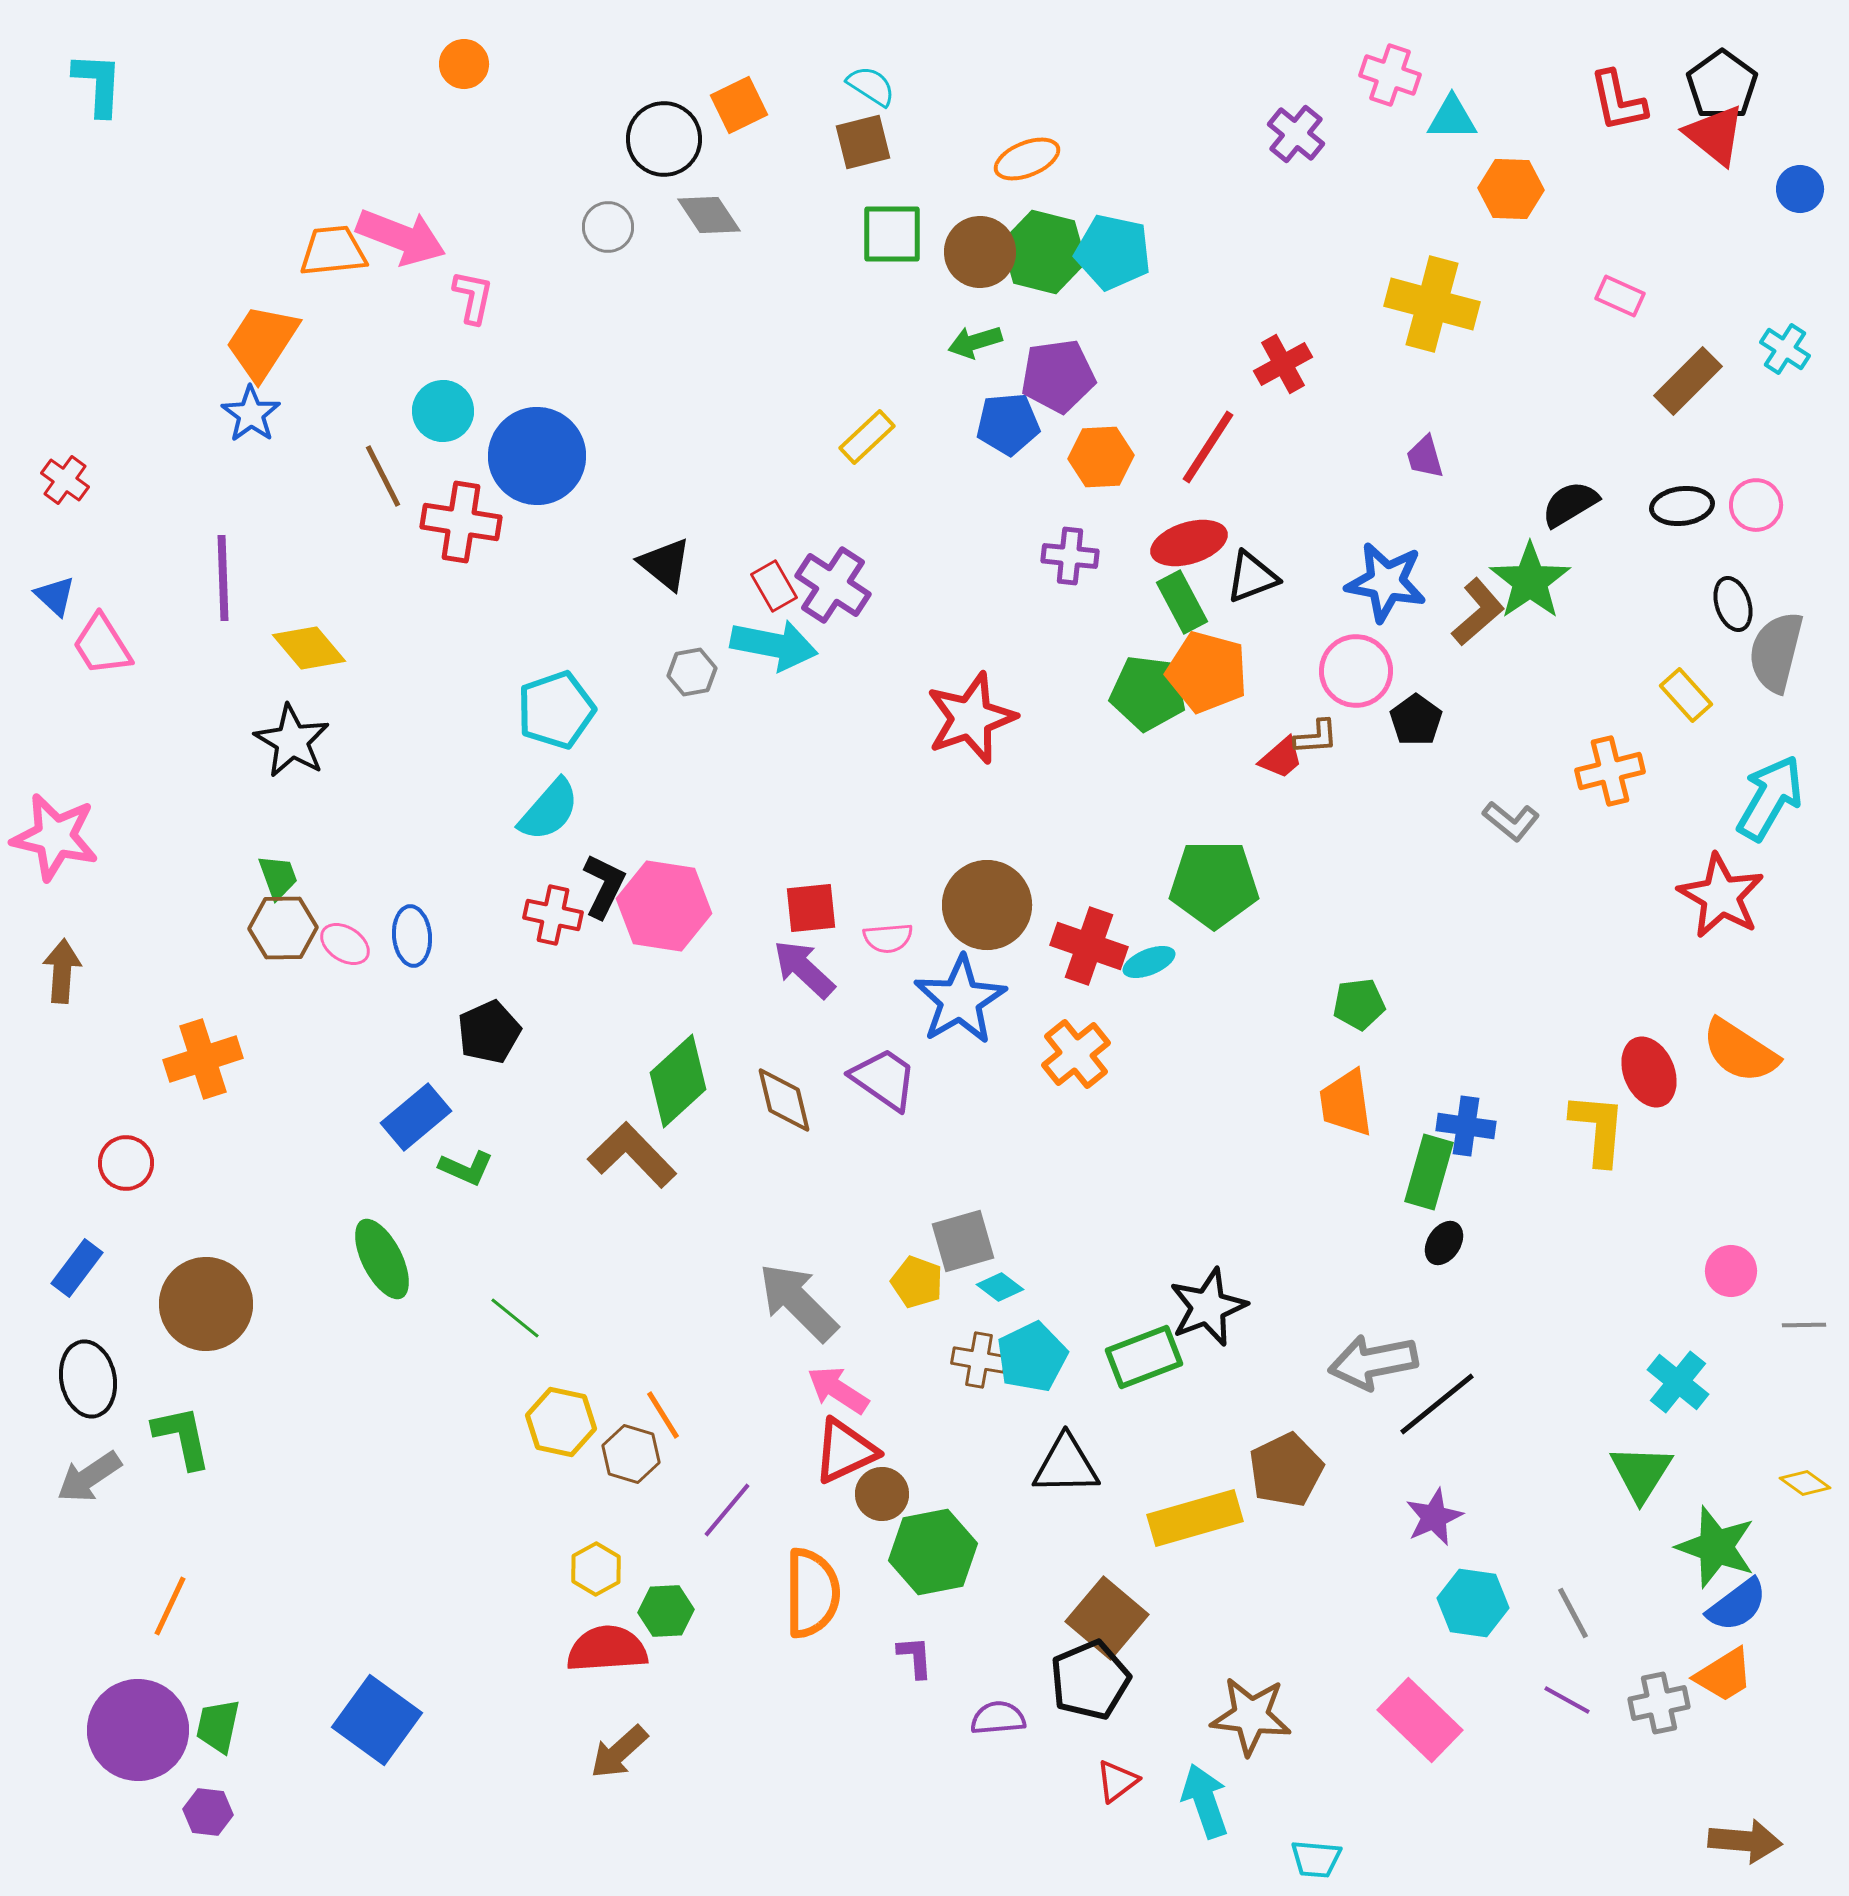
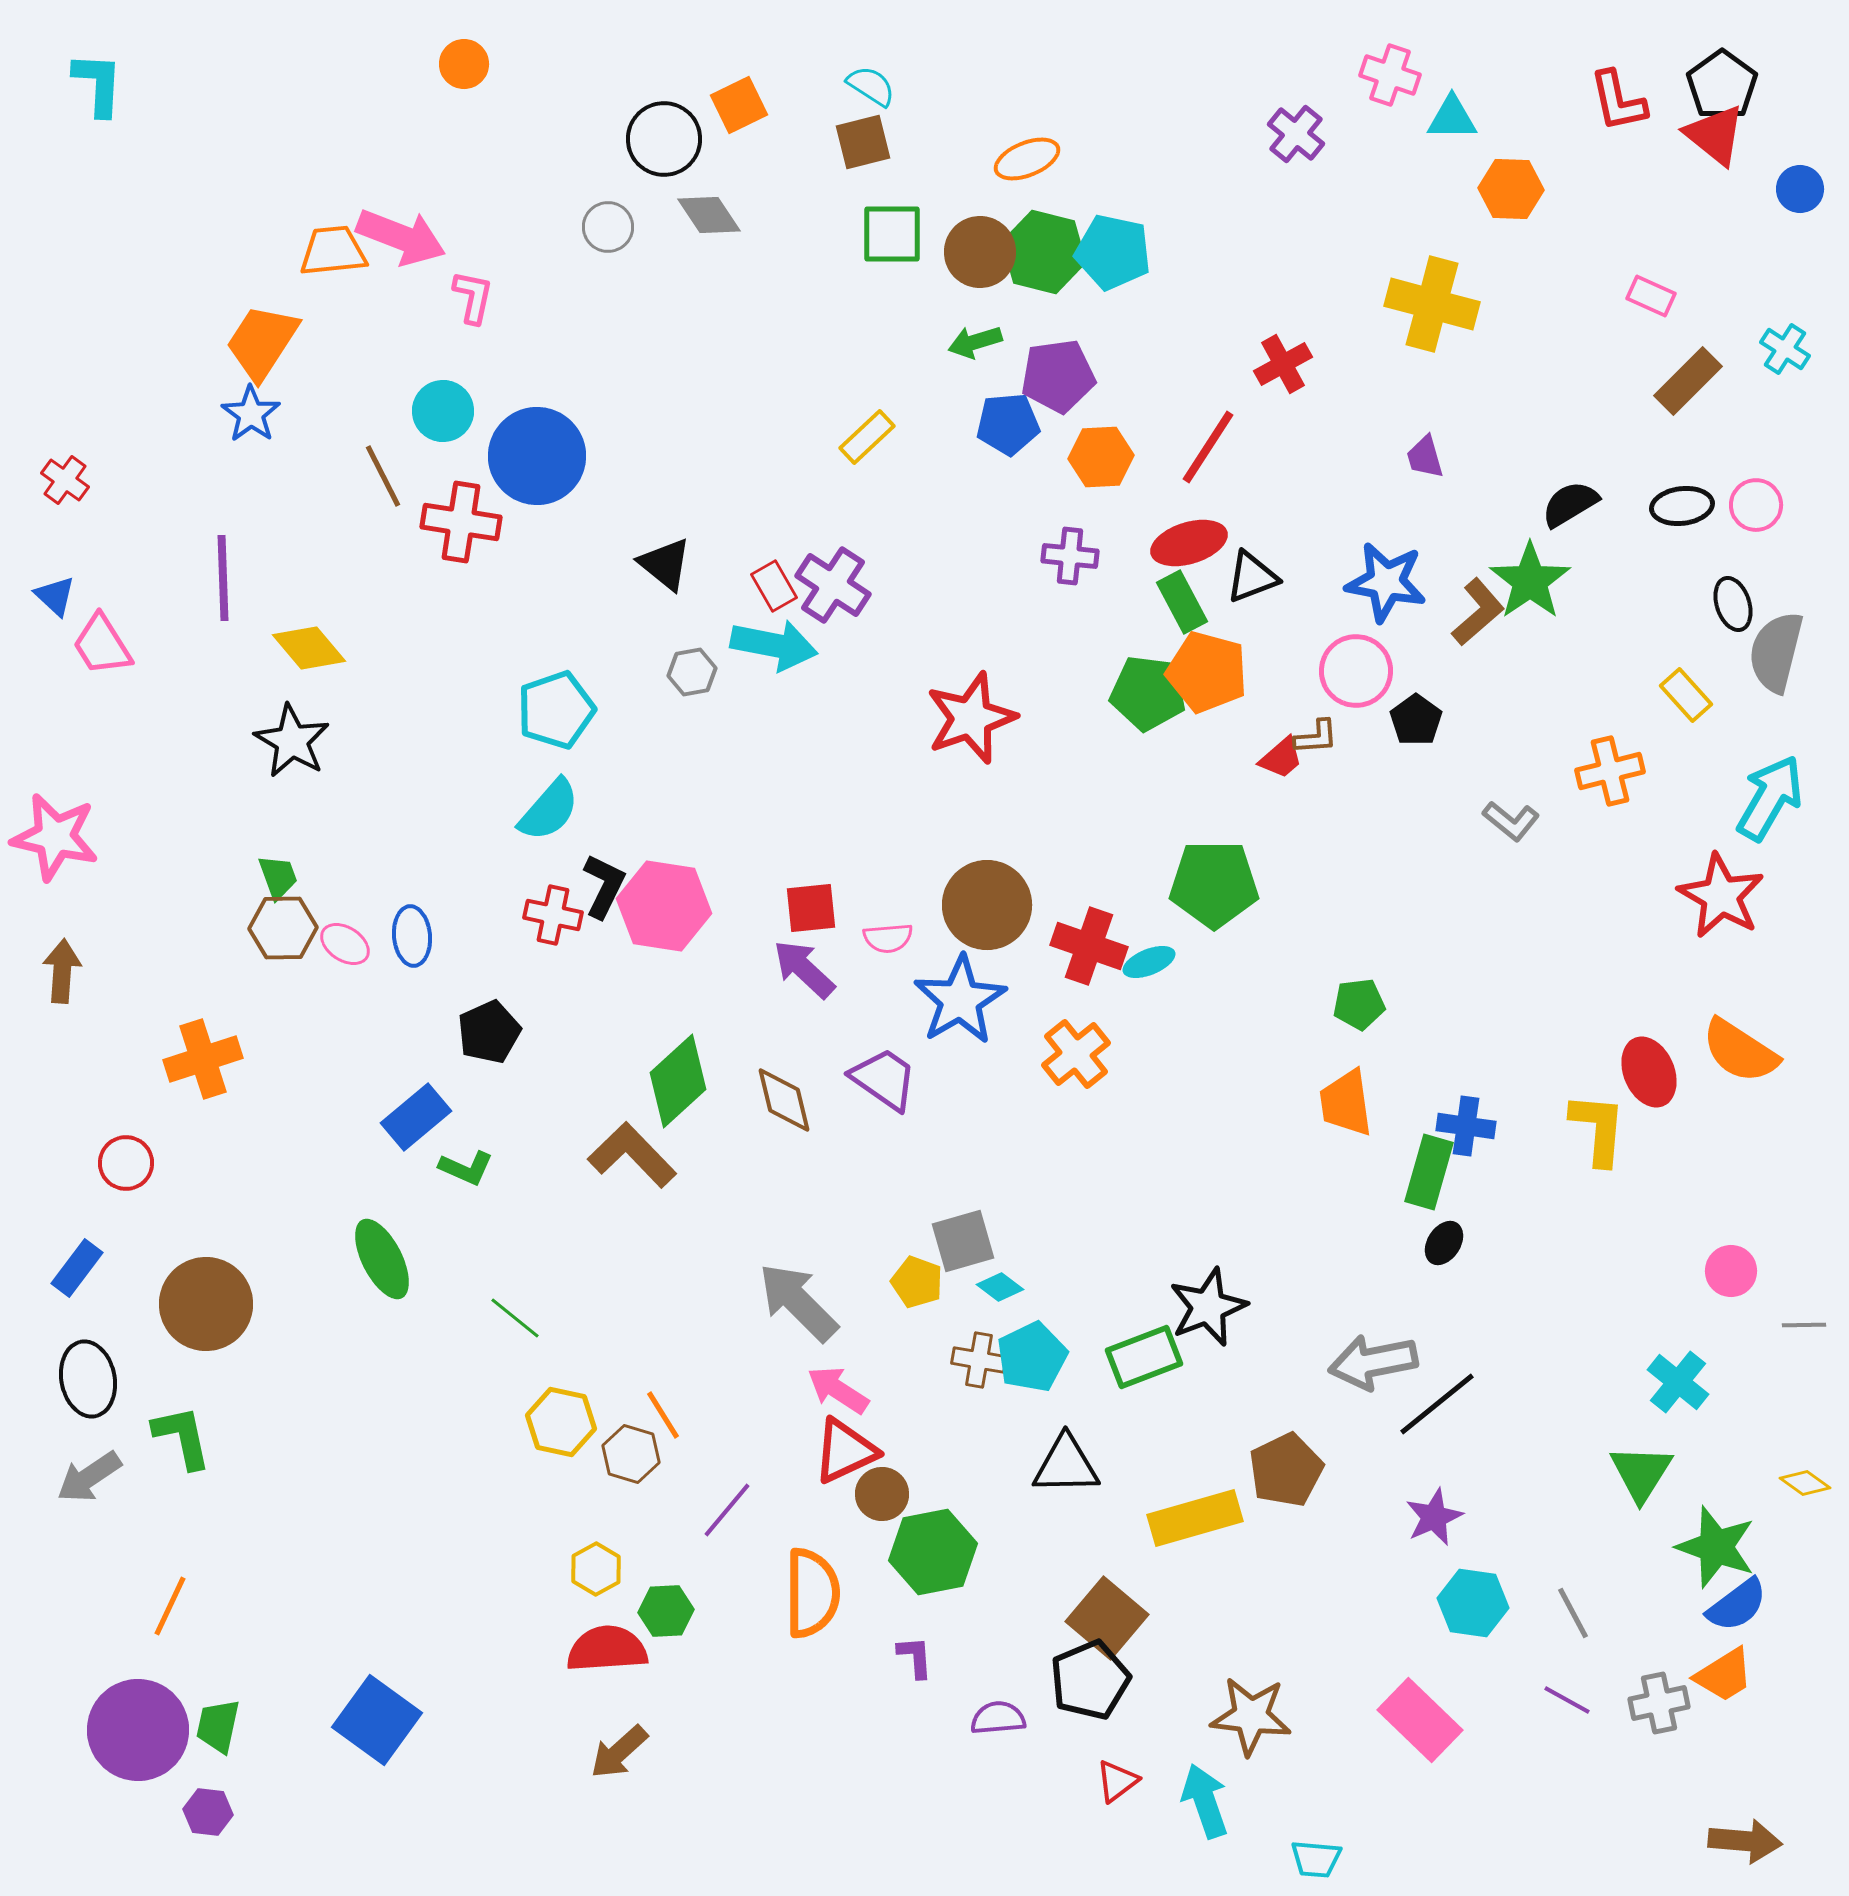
pink rectangle at (1620, 296): moved 31 px right
